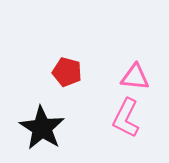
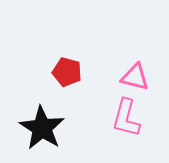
pink triangle: rotated 8 degrees clockwise
pink L-shape: rotated 12 degrees counterclockwise
